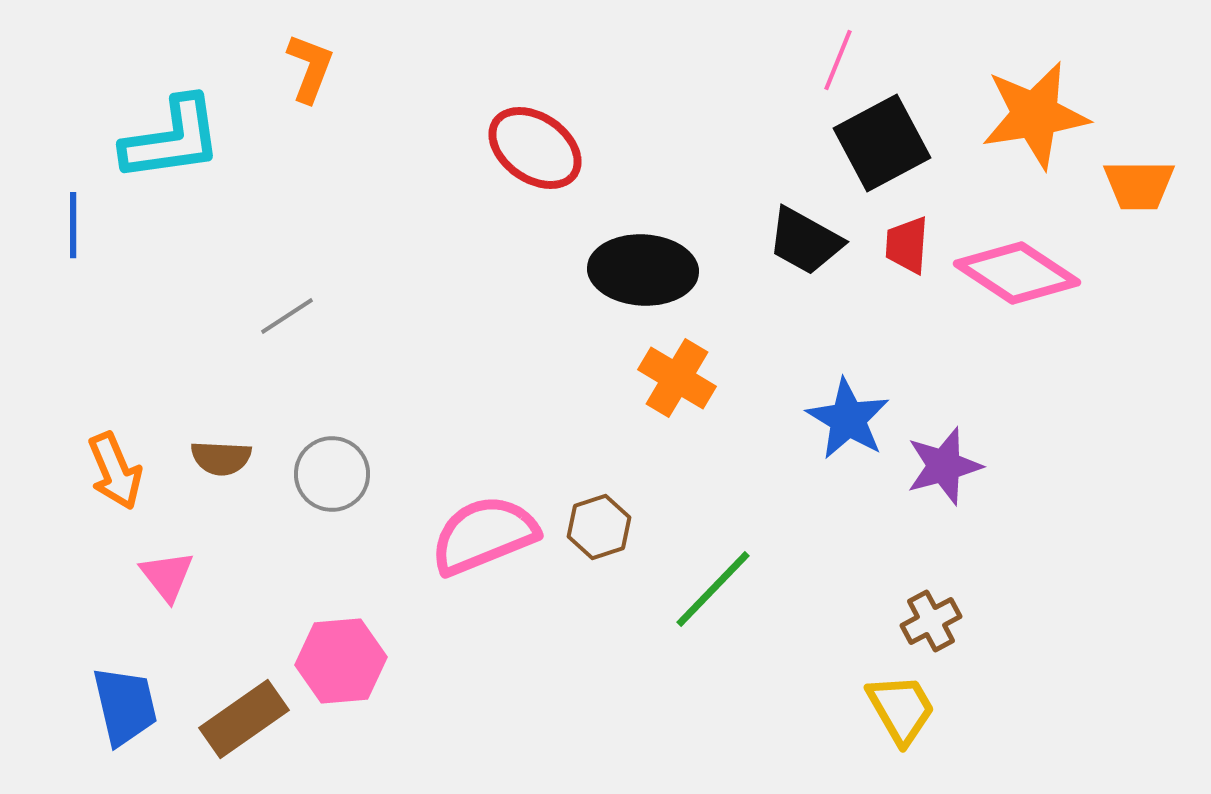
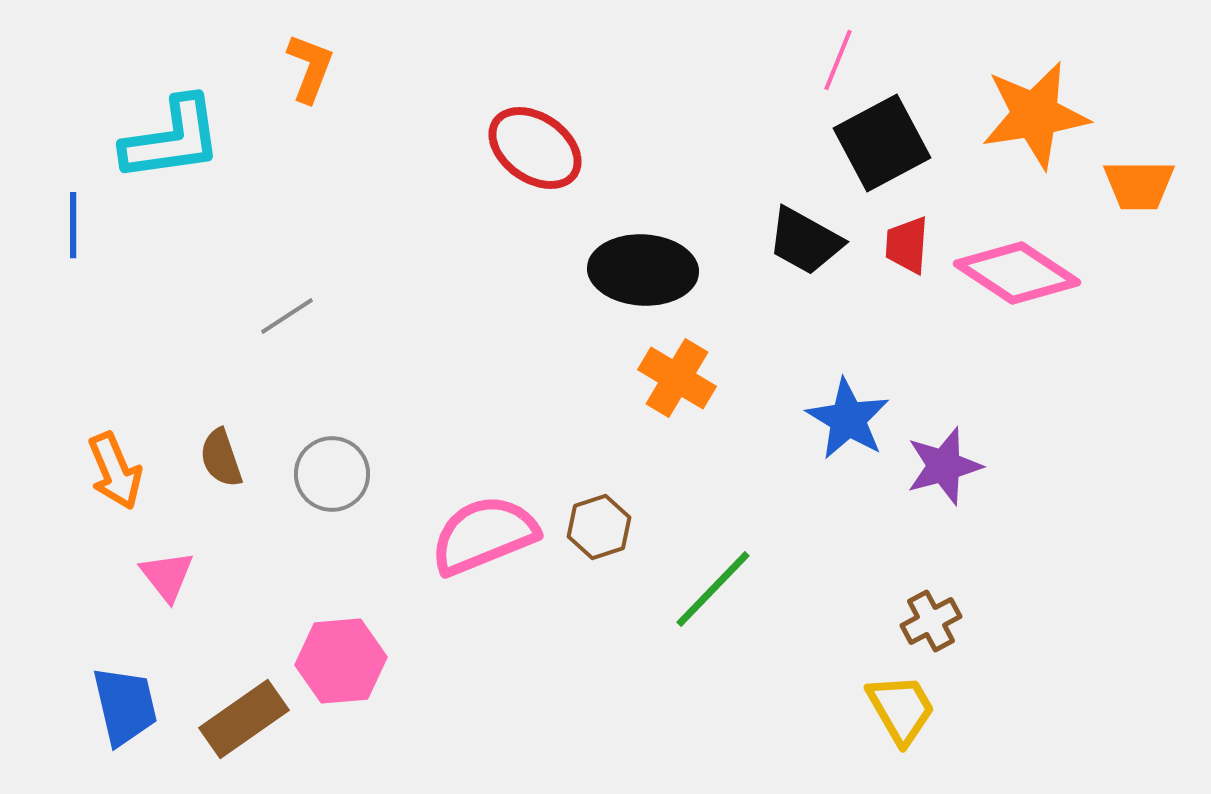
brown semicircle: rotated 68 degrees clockwise
